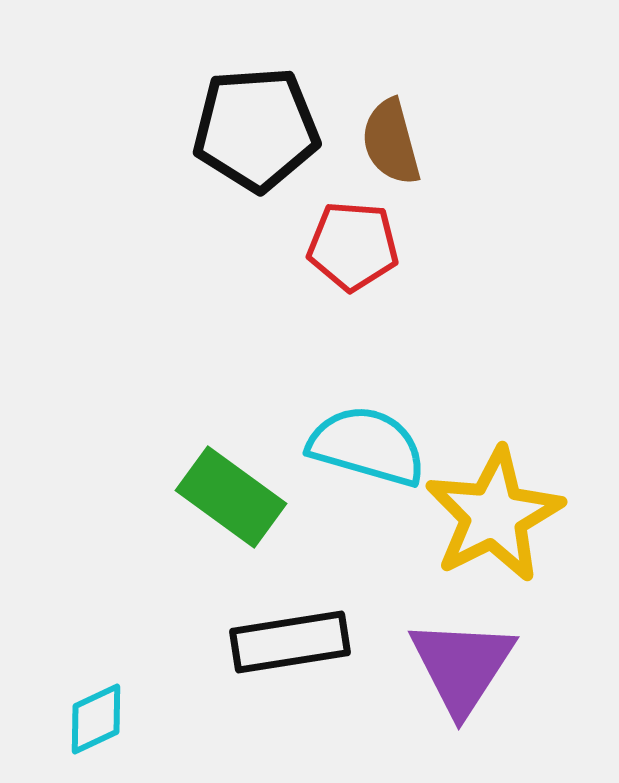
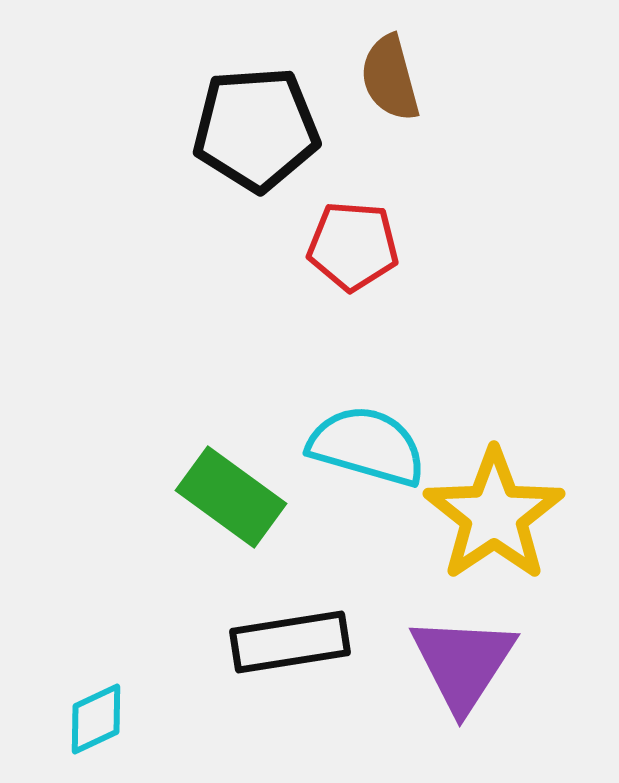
brown semicircle: moved 1 px left, 64 px up
yellow star: rotated 7 degrees counterclockwise
purple triangle: moved 1 px right, 3 px up
